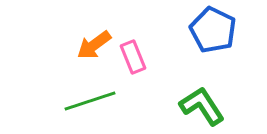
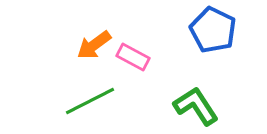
pink rectangle: rotated 40 degrees counterclockwise
green line: rotated 9 degrees counterclockwise
green L-shape: moved 6 px left
